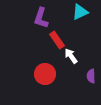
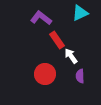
cyan triangle: moved 1 px down
purple L-shape: rotated 110 degrees clockwise
purple semicircle: moved 11 px left
